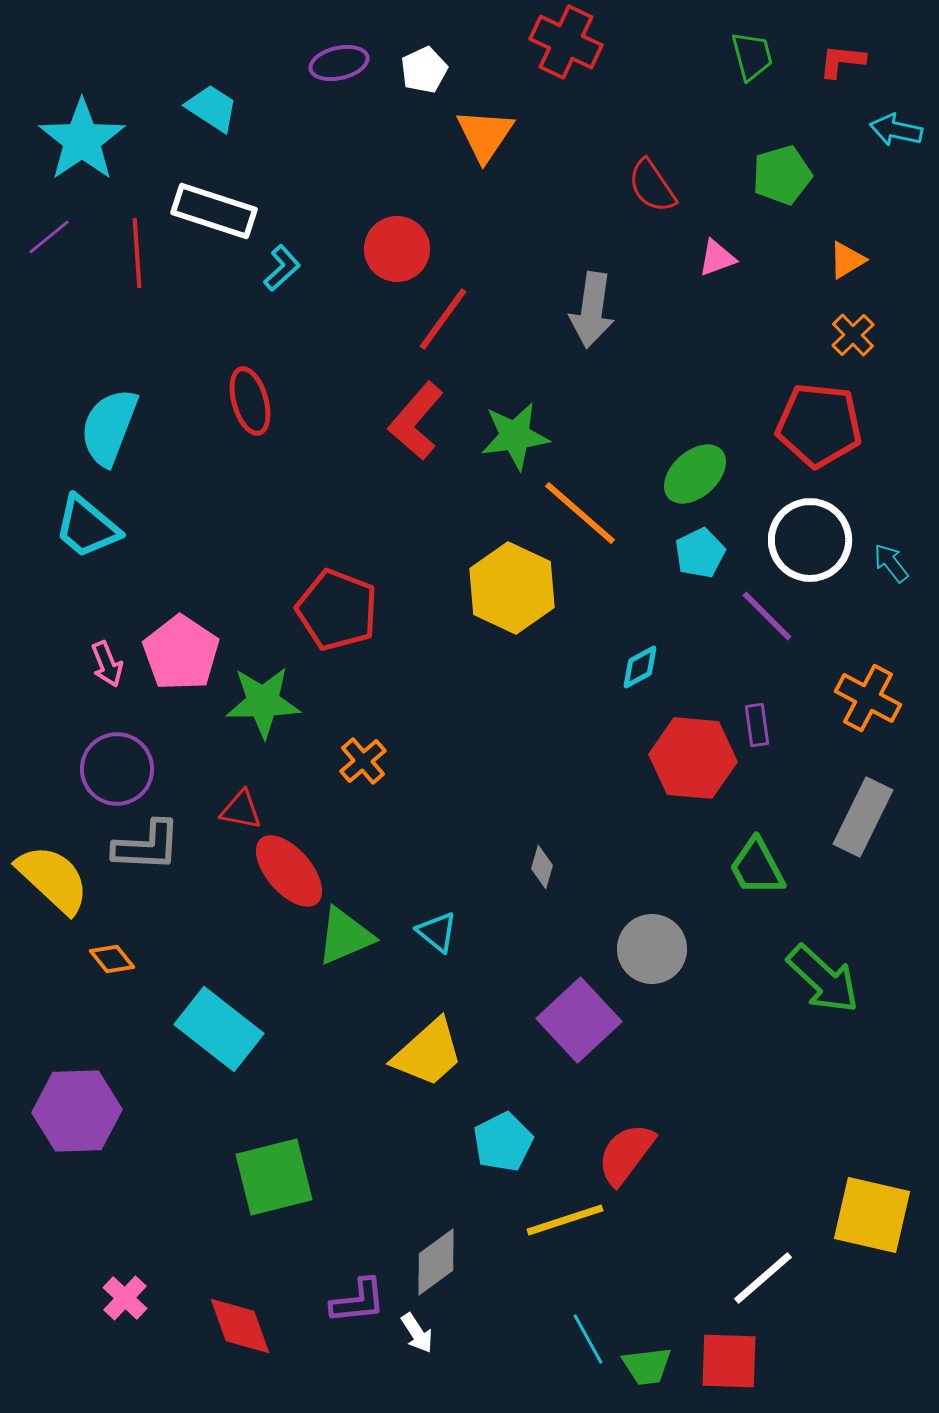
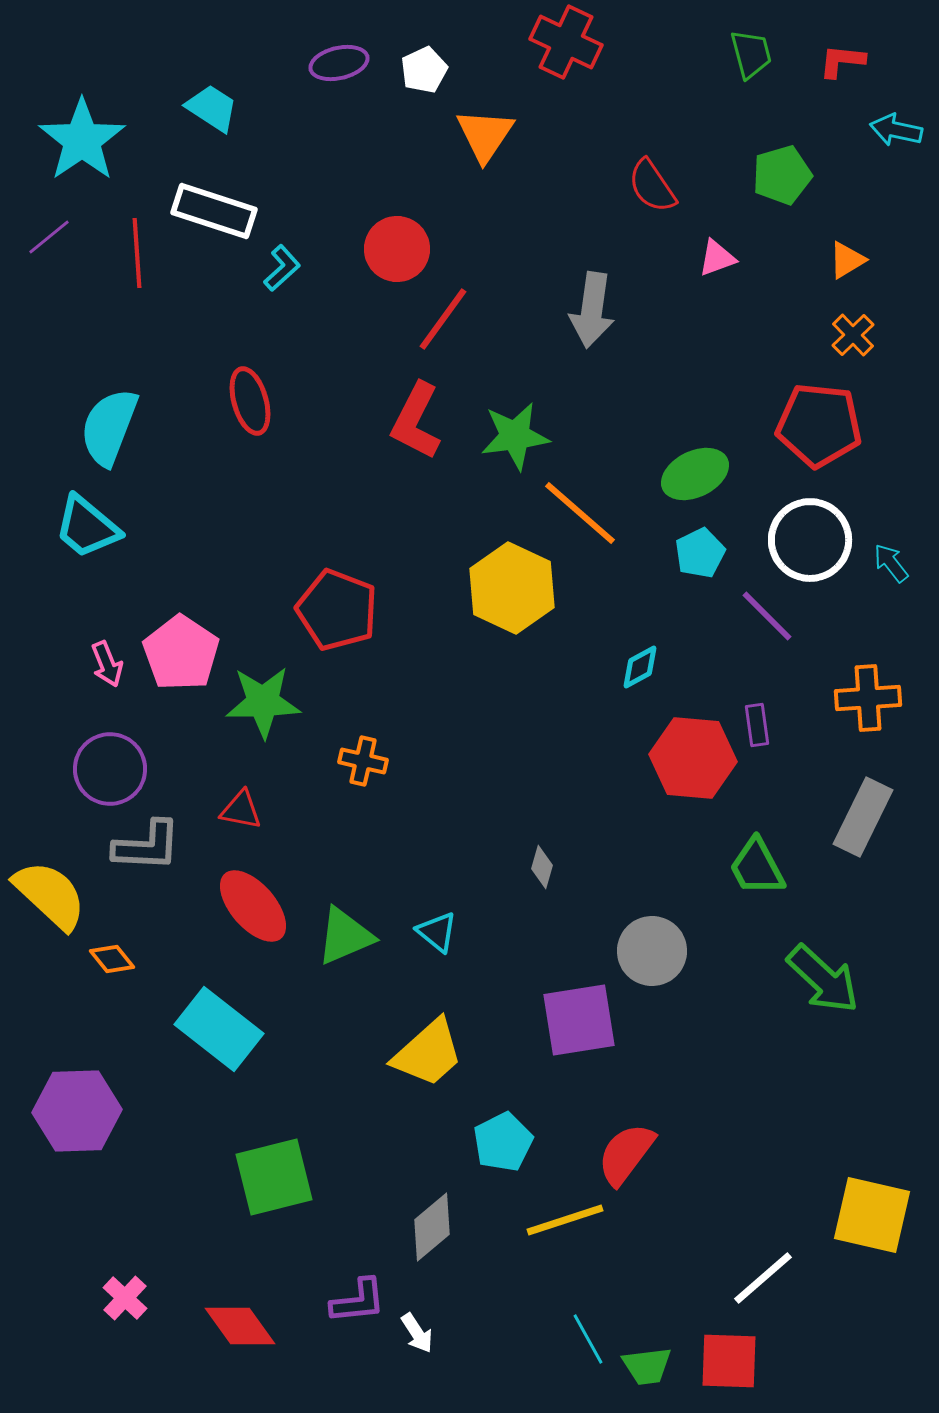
green trapezoid at (752, 56): moved 1 px left, 2 px up
red L-shape at (416, 421): rotated 14 degrees counterclockwise
green ellipse at (695, 474): rotated 16 degrees clockwise
orange cross at (868, 698): rotated 32 degrees counterclockwise
orange cross at (363, 761): rotated 36 degrees counterclockwise
purple circle at (117, 769): moved 7 px left
red ellipse at (289, 871): moved 36 px left, 35 px down
yellow semicircle at (53, 879): moved 3 px left, 16 px down
gray circle at (652, 949): moved 2 px down
purple square at (579, 1020): rotated 34 degrees clockwise
gray diamond at (436, 1262): moved 4 px left, 35 px up; rotated 4 degrees counterclockwise
red diamond at (240, 1326): rotated 16 degrees counterclockwise
